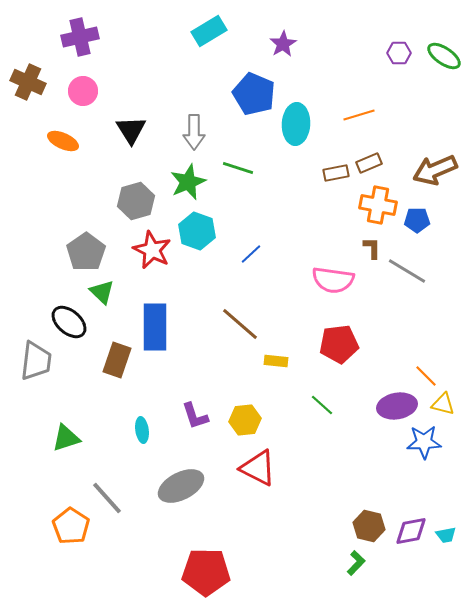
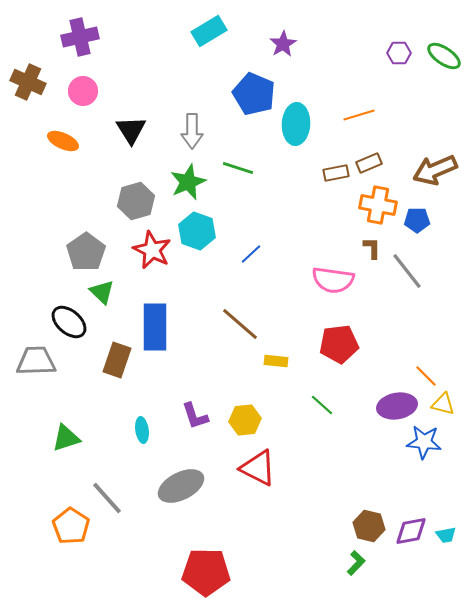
gray arrow at (194, 132): moved 2 px left, 1 px up
gray line at (407, 271): rotated 21 degrees clockwise
gray trapezoid at (36, 361): rotated 99 degrees counterclockwise
blue star at (424, 442): rotated 8 degrees clockwise
